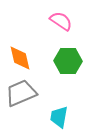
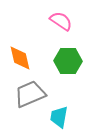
gray trapezoid: moved 9 px right, 1 px down
